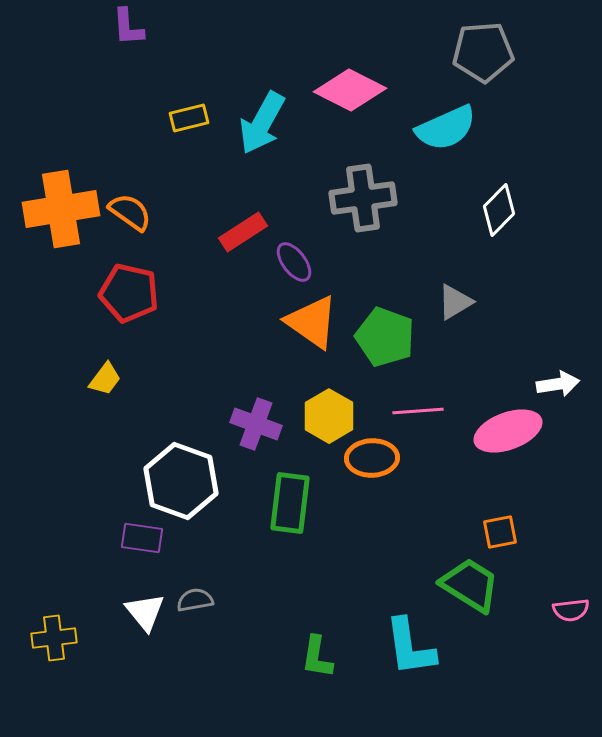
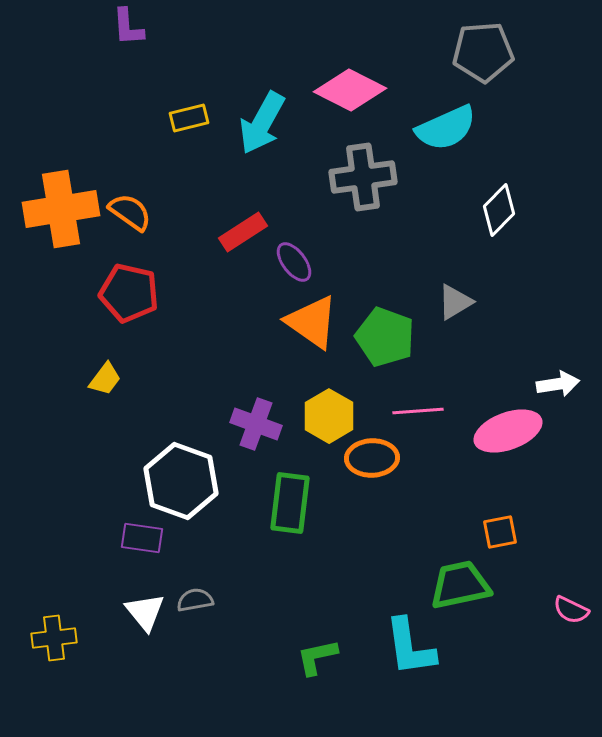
gray cross: moved 21 px up
green trapezoid: moved 10 px left; rotated 44 degrees counterclockwise
pink semicircle: rotated 33 degrees clockwise
green L-shape: rotated 69 degrees clockwise
